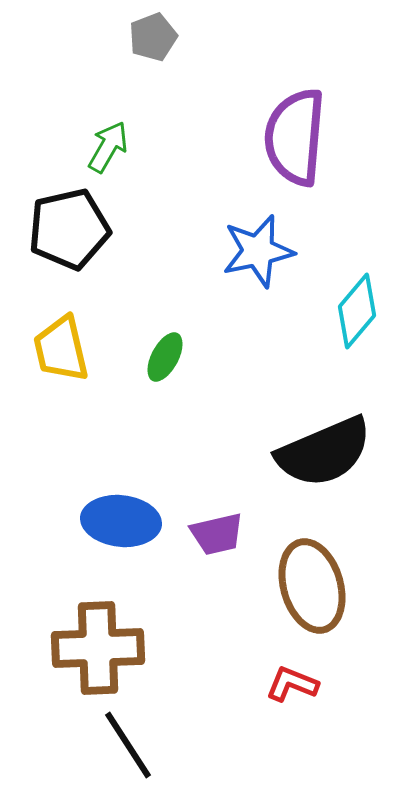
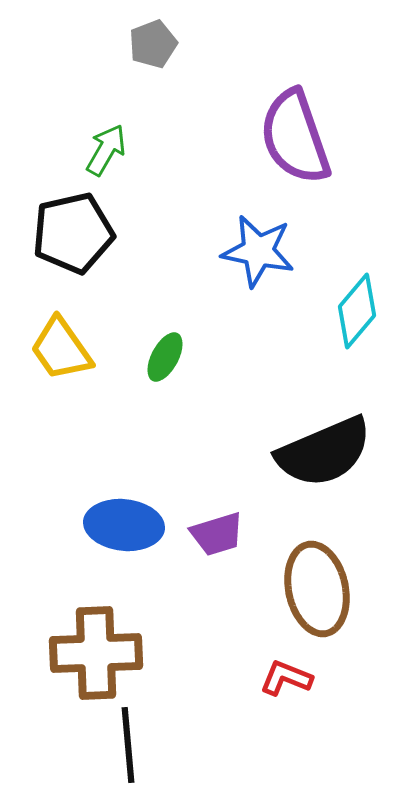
gray pentagon: moved 7 px down
purple semicircle: rotated 24 degrees counterclockwise
green arrow: moved 2 px left, 3 px down
black pentagon: moved 4 px right, 4 px down
blue star: rotated 24 degrees clockwise
yellow trapezoid: rotated 22 degrees counterclockwise
blue ellipse: moved 3 px right, 4 px down
purple trapezoid: rotated 4 degrees counterclockwise
brown ellipse: moved 5 px right, 3 px down; rotated 4 degrees clockwise
brown cross: moved 2 px left, 5 px down
red L-shape: moved 6 px left, 6 px up
black line: rotated 28 degrees clockwise
